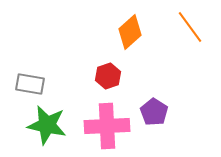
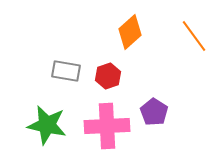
orange line: moved 4 px right, 9 px down
gray rectangle: moved 36 px right, 13 px up
